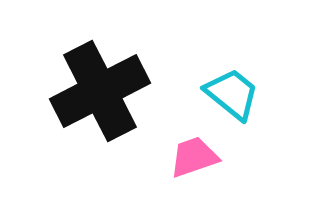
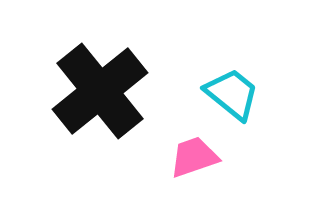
black cross: rotated 12 degrees counterclockwise
